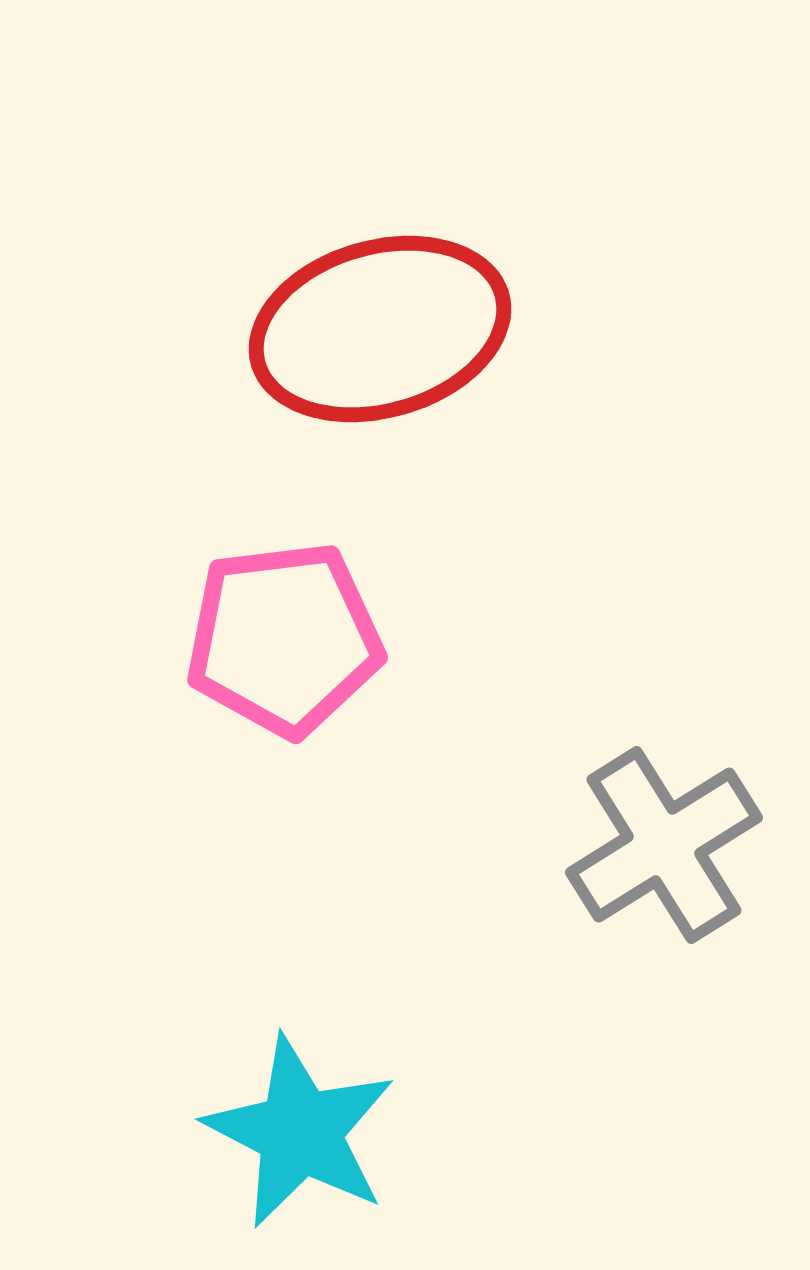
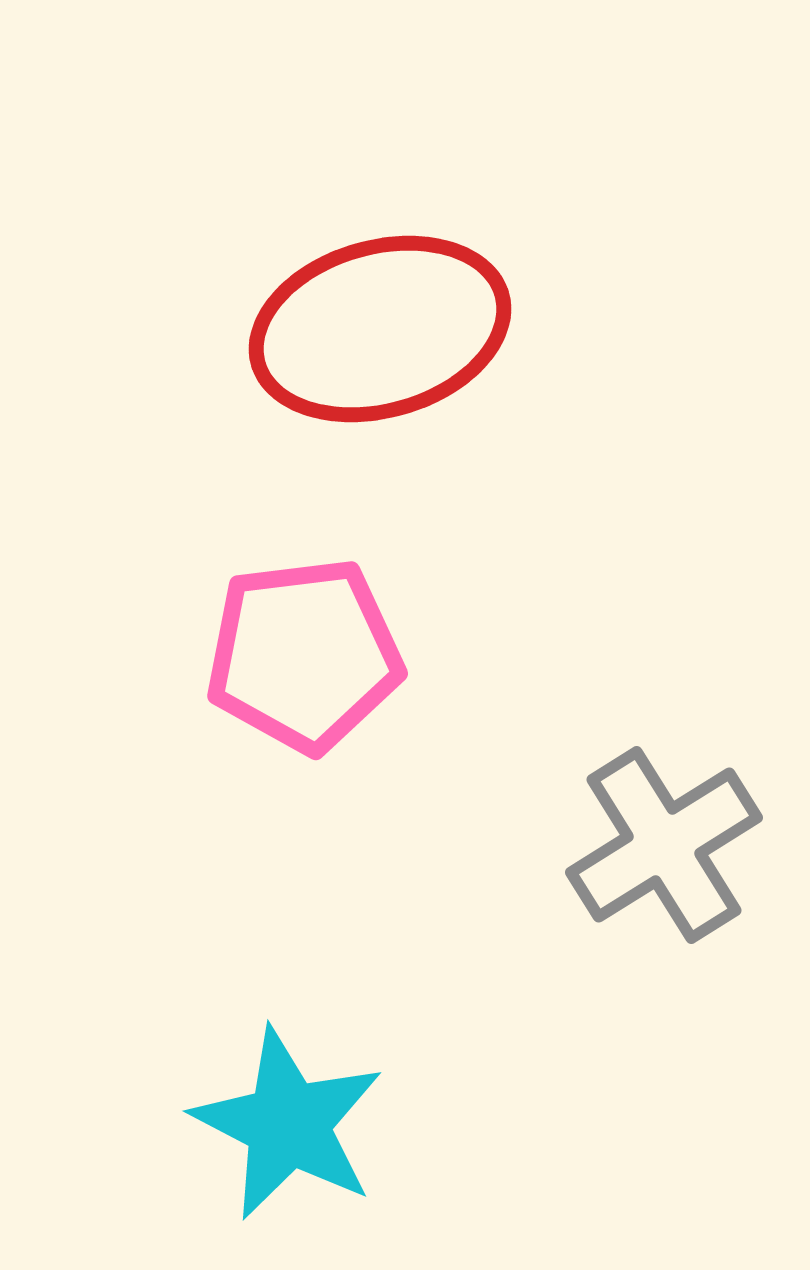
pink pentagon: moved 20 px right, 16 px down
cyan star: moved 12 px left, 8 px up
